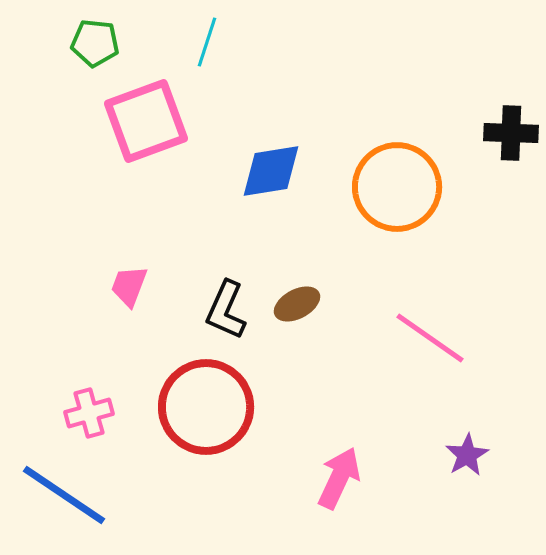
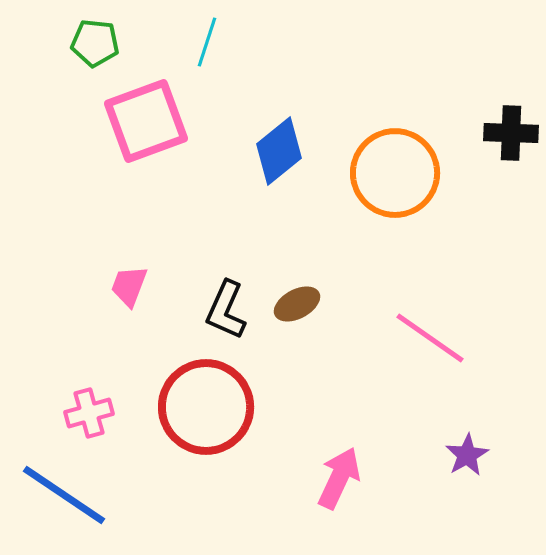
blue diamond: moved 8 px right, 20 px up; rotated 30 degrees counterclockwise
orange circle: moved 2 px left, 14 px up
